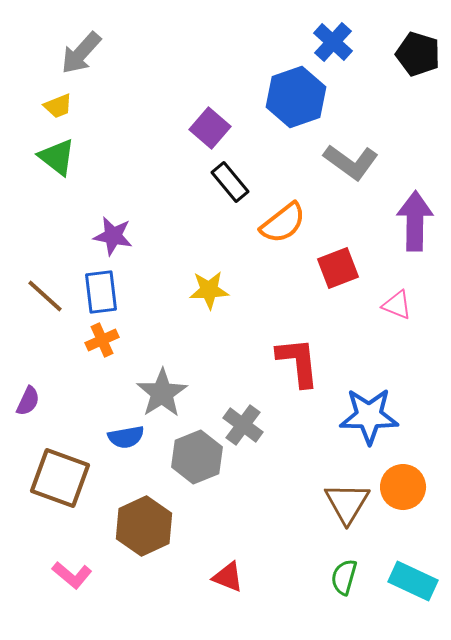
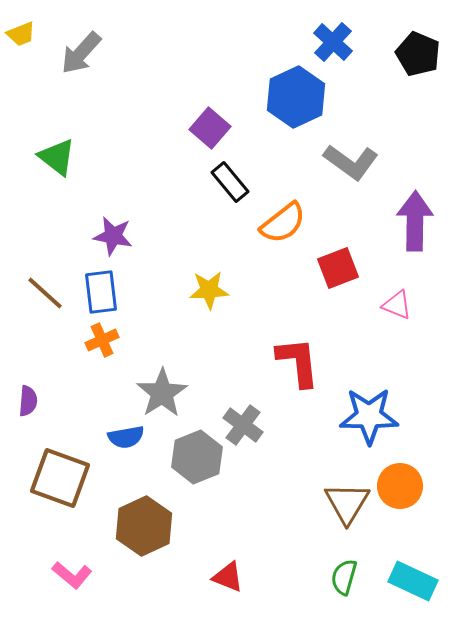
black pentagon: rotated 6 degrees clockwise
blue hexagon: rotated 6 degrees counterclockwise
yellow trapezoid: moved 37 px left, 72 px up
brown line: moved 3 px up
purple semicircle: rotated 20 degrees counterclockwise
orange circle: moved 3 px left, 1 px up
